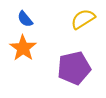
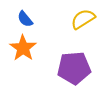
purple pentagon: rotated 8 degrees clockwise
